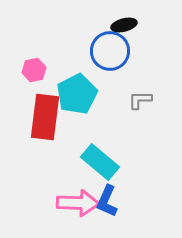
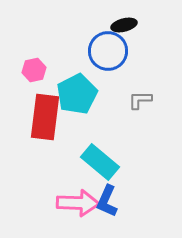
blue circle: moved 2 px left
